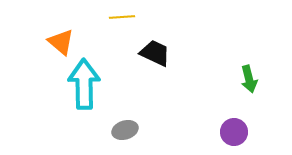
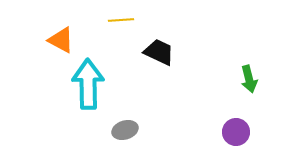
yellow line: moved 1 px left, 3 px down
orange triangle: moved 2 px up; rotated 12 degrees counterclockwise
black trapezoid: moved 4 px right, 1 px up
cyan arrow: moved 4 px right
purple circle: moved 2 px right
